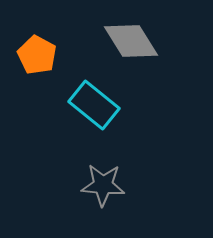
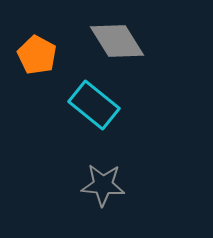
gray diamond: moved 14 px left
